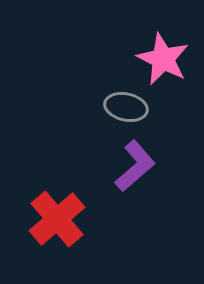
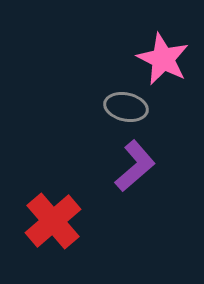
red cross: moved 4 px left, 2 px down
